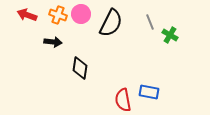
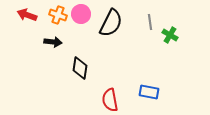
gray line: rotated 14 degrees clockwise
red semicircle: moved 13 px left
